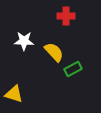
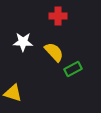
red cross: moved 8 px left
white star: moved 1 px left, 1 px down
yellow triangle: moved 1 px left, 1 px up
